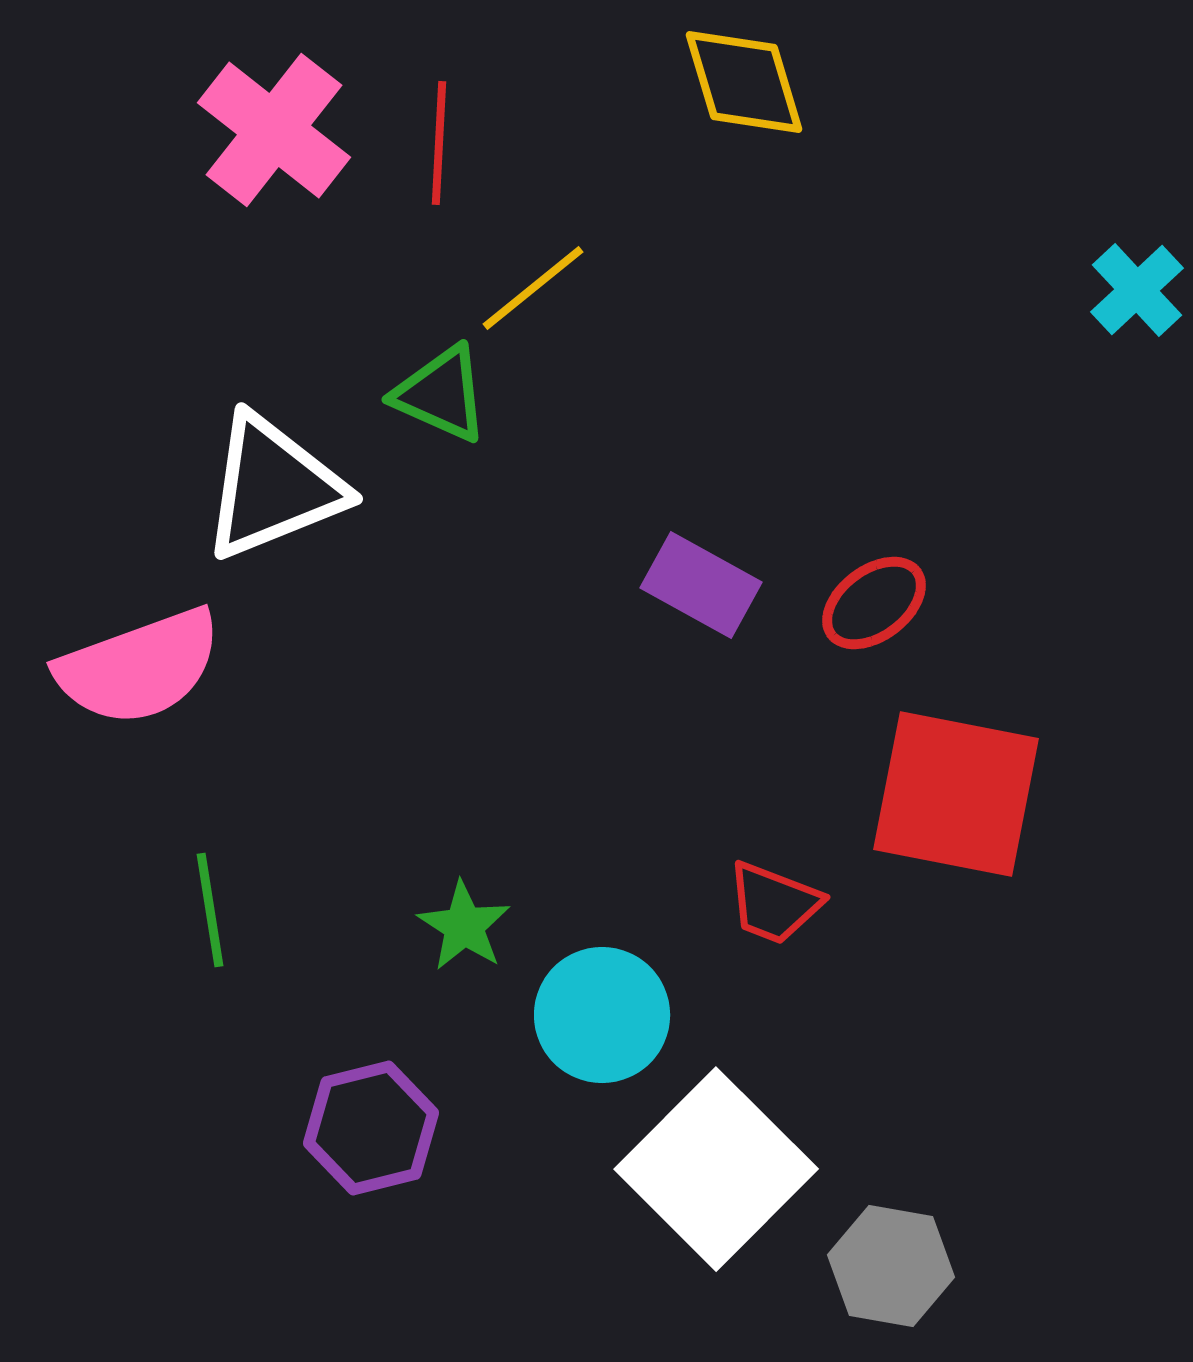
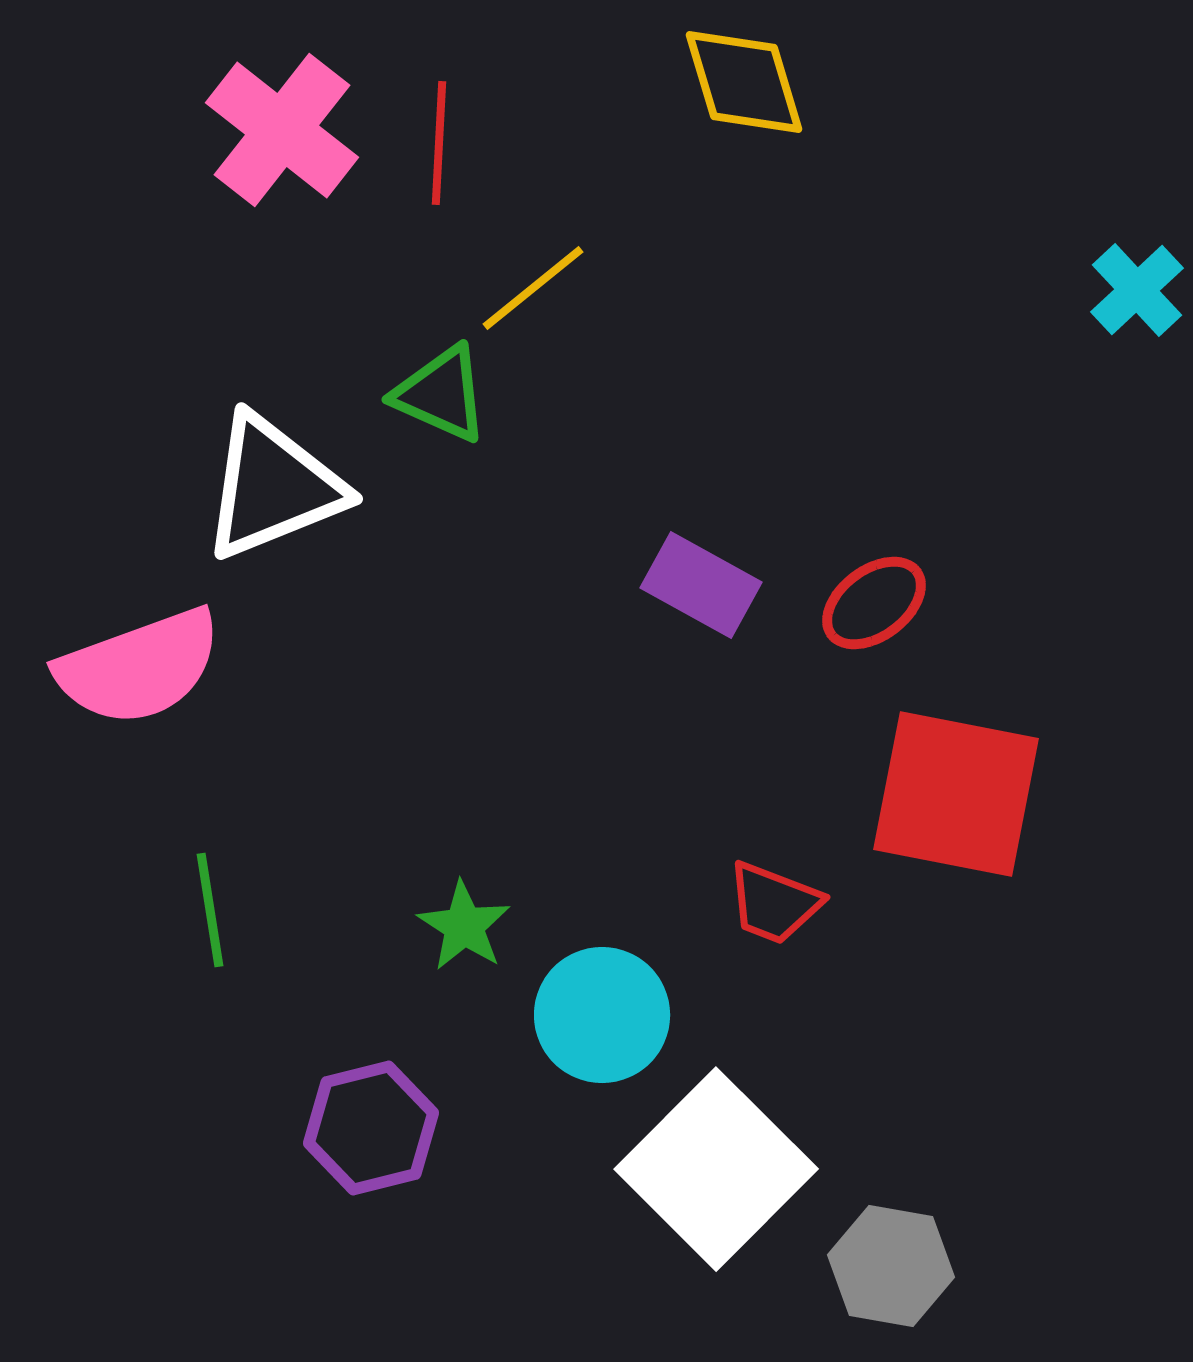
pink cross: moved 8 px right
